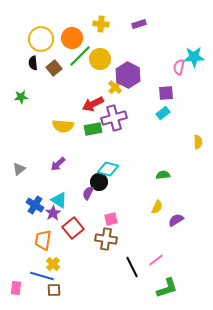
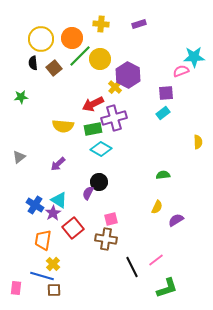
pink semicircle at (179, 67): moved 2 px right, 4 px down; rotated 56 degrees clockwise
gray triangle at (19, 169): moved 12 px up
cyan diamond at (108, 169): moved 7 px left, 20 px up; rotated 15 degrees clockwise
